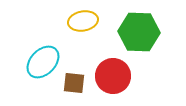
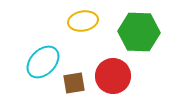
brown square: rotated 15 degrees counterclockwise
